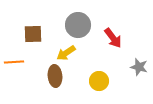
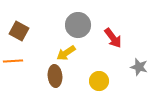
brown square: moved 14 px left, 3 px up; rotated 30 degrees clockwise
orange line: moved 1 px left, 1 px up
